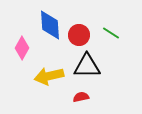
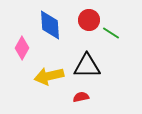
red circle: moved 10 px right, 15 px up
